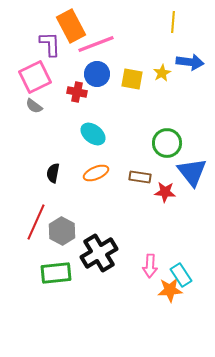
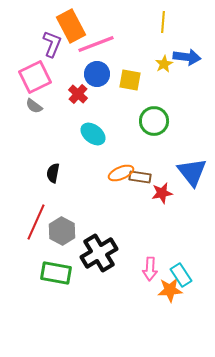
yellow line: moved 10 px left
purple L-shape: moved 2 px right; rotated 24 degrees clockwise
blue arrow: moved 3 px left, 5 px up
yellow star: moved 2 px right, 9 px up
yellow square: moved 2 px left, 1 px down
red cross: moved 1 px right, 2 px down; rotated 30 degrees clockwise
green circle: moved 13 px left, 22 px up
orange ellipse: moved 25 px right
red star: moved 3 px left, 1 px down; rotated 15 degrees counterclockwise
pink arrow: moved 3 px down
green rectangle: rotated 16 degrees clockwise
